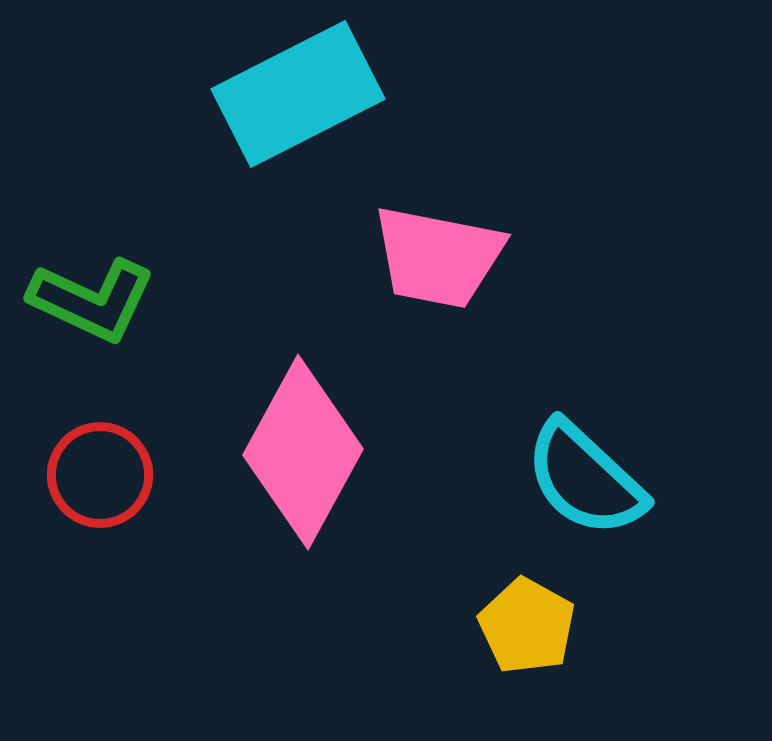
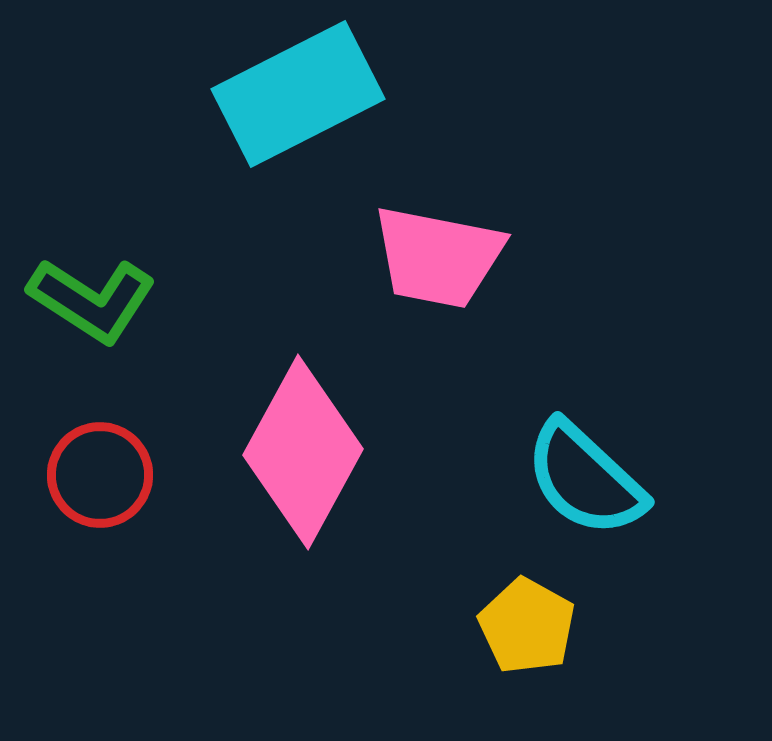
green L-shape: rotated 8 degrees clockwise
